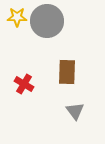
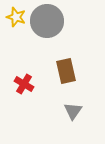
yellow star: moved 1 px left; rotated 18 degrees clockwise
brown rectangle: moved 1 px left, 1 px up; rotated 15 degrees counterclockwise
gray triangle: moved 2 px left; rotated 12 degrees clockwise
